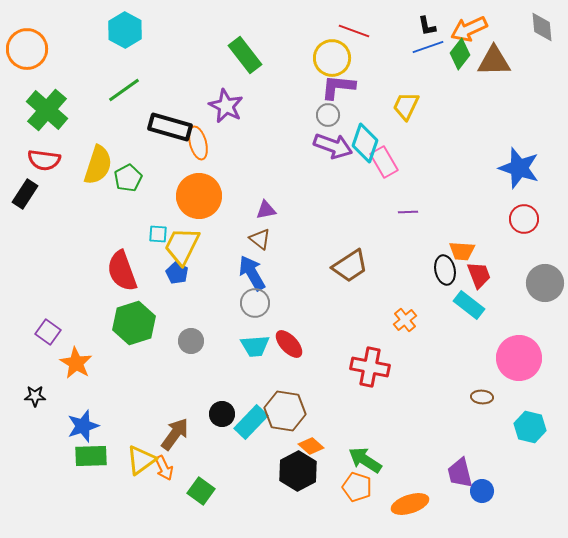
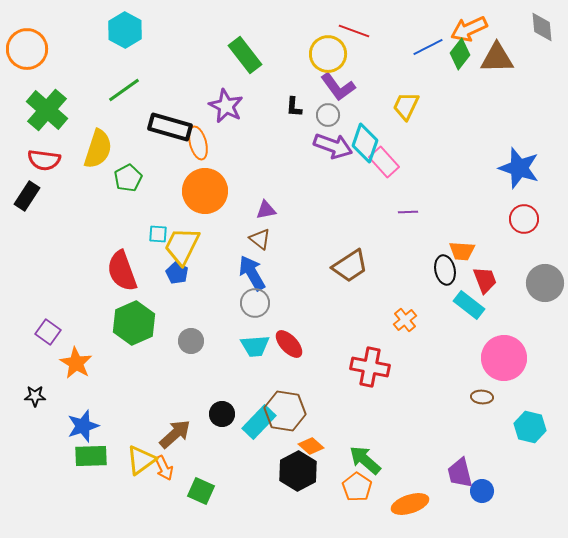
black L-shape at (427, 26): moved 133 px left, 81 px down; rotated 15 degrees clockwise
blue line at (428, 47): rotated 8 degrees counterclockwise
yellow circle at (332, 58): moved 4 px left, 4 px up
brown triangle at (494, 61): moved 3 px right, 3 px up
purple L-shape at (338, 87): rotated 132 degrees counterclockwise
pink rectangle at (384, 162): rotated 12 degrees counterclockwise
yellow semicircle at (98, 165): moved 16 px up
black rectangle at (25, 194): moved 2 px right, 2 px down
orange circle at (199, 196): moved 6 px right, 5 px up
red trapezoid at (479, 275): moved 6 px right, 5 px down
green hexagon at (134, 323): rotated 6 degrees counterclockwise
pink circle at (519, 358): moved 15 px left
cyan rectangle at (251, 422): moved 8 px right
brown arrow at (175, 434): rotated 12 degrees clockwise
green arrow at (365, 460): rotated 8 degrees clockwise
orange pentagon at (357, 487): rotated 16 degrees clockwise
green square at (201, 491): rotated 12 degrees counterclockwise
